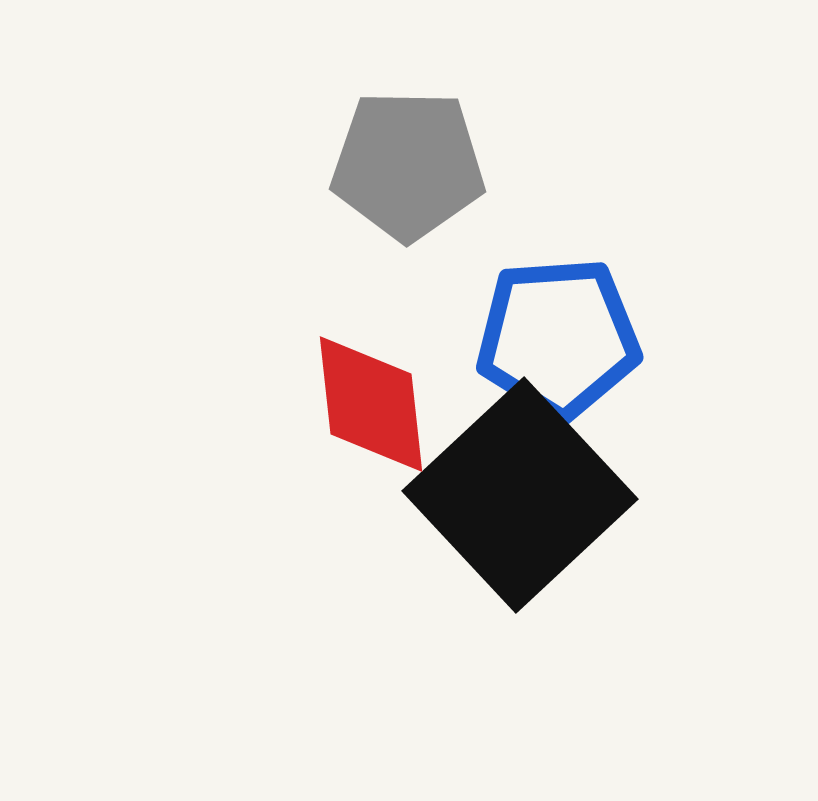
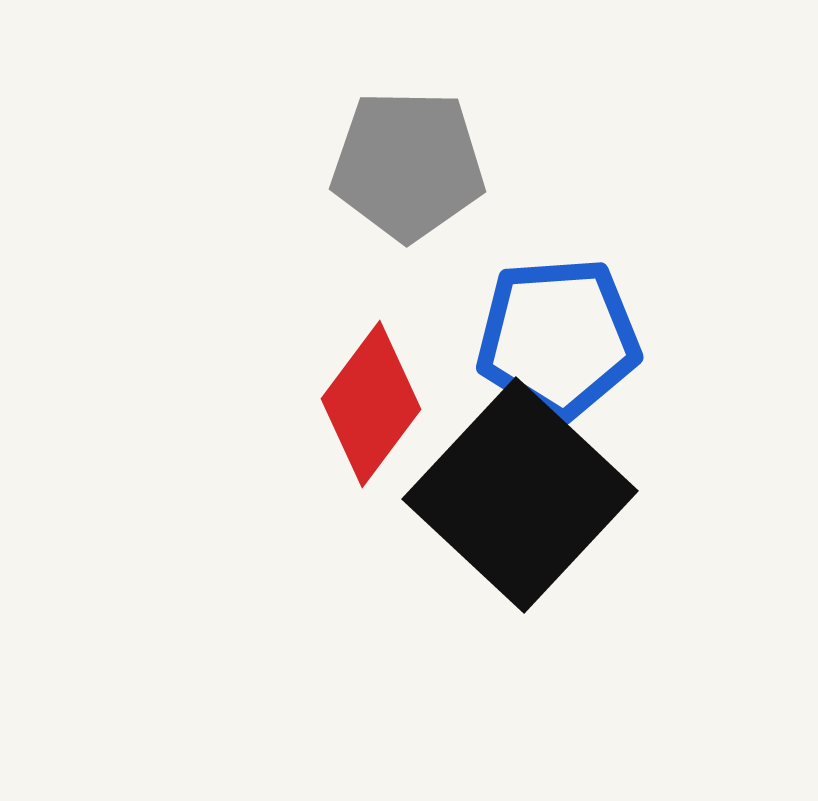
red diamond: rotated 43 degrees clockwise
black square: rotated 4 degrees counterclockwise
